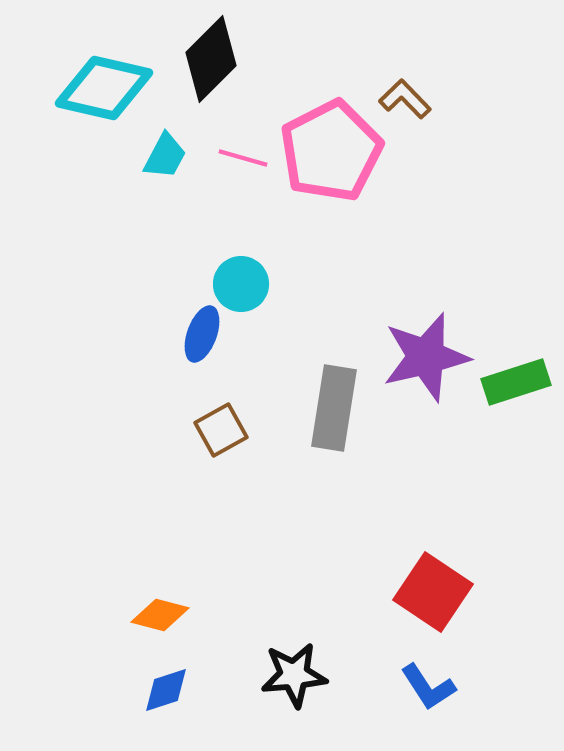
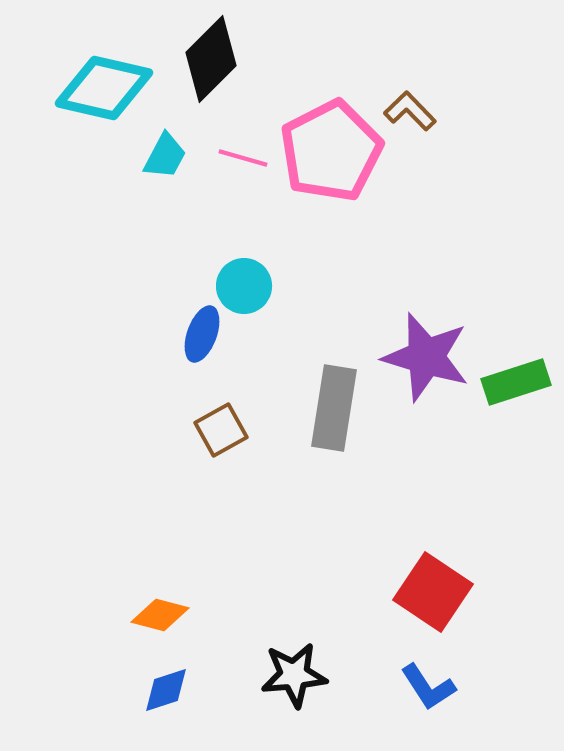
brown L-shape: moved 5 px right, 12 px down
cyan circle: moved 3 px right, 2 px down
purple star: rotated 30 degrees clockwise
